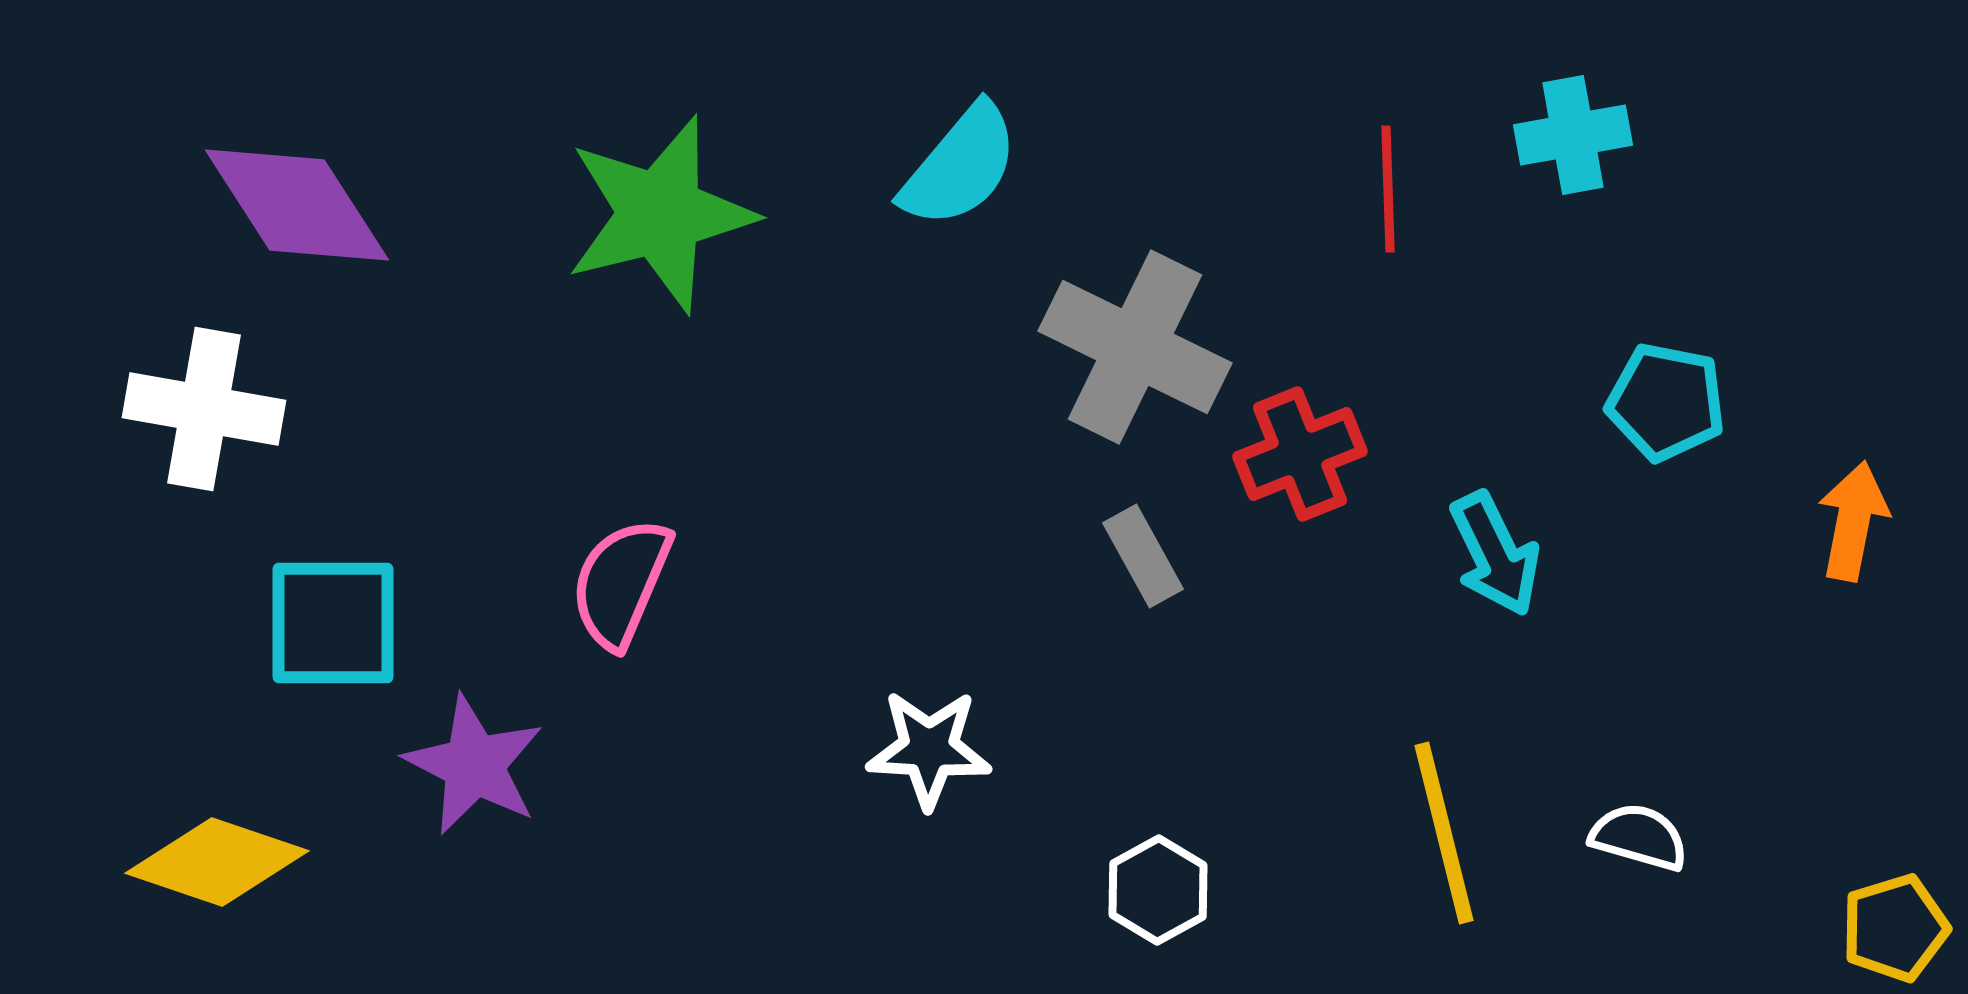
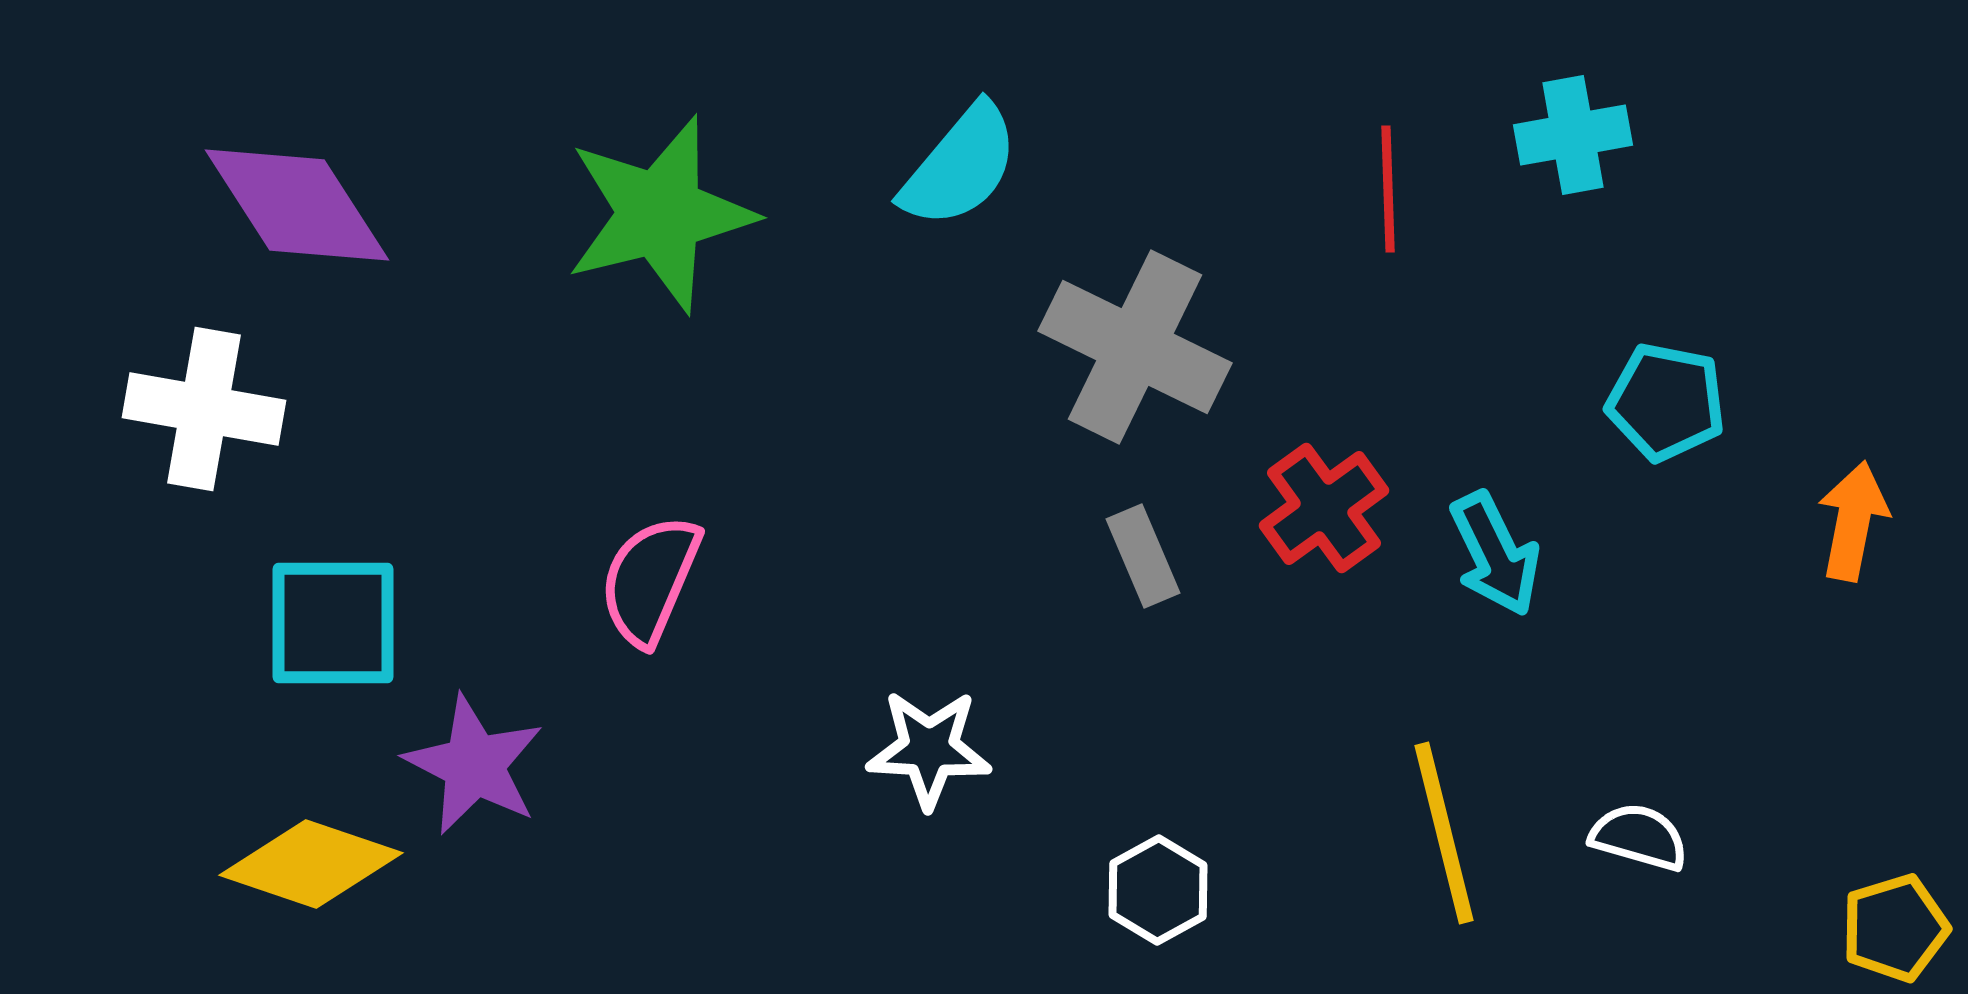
red cross: moved 24 px right, 54 px down; rotated 14 degrees counterclockwise
gray rectangle: rotated 6 degrees clockwise
pink semicircle: moved 29 px right, 3 px up
yellow diamond: moved 94 px right, 2 px down
